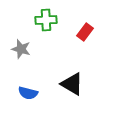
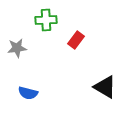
red rectangle: moved 9 px left, 8 px down
gray star: moved 4 px left, 1 px up; rotated 24 degrees counterclockwise
black triangle: moved 33 px right, 3 px down
